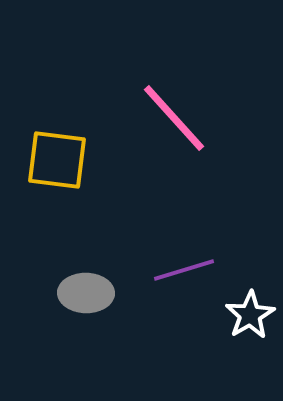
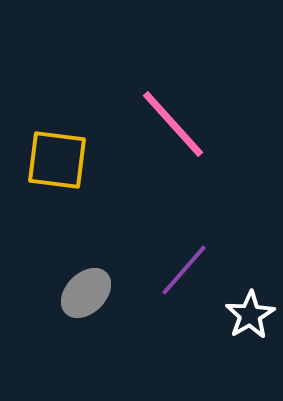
pink line: moved 1 px left, 6 px down
purple line: rotated 32 degrees counterclockwise
gray ellipse: rotated 46 degrees counterclockwise
